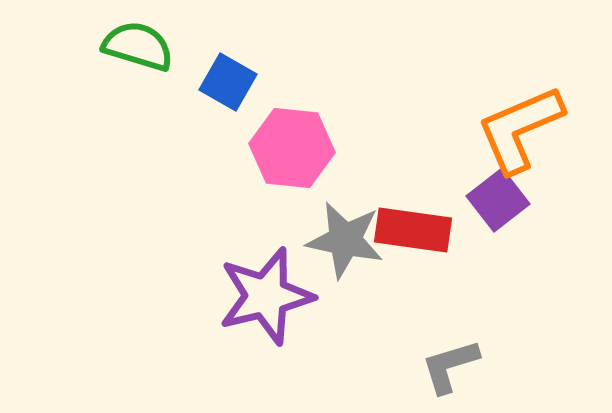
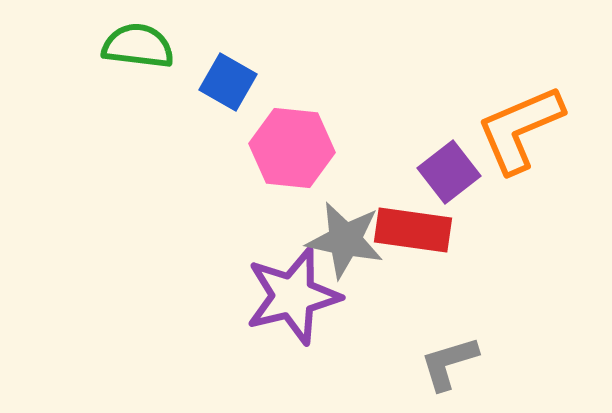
green semicircle: rotated 10 degrees counterclockwise
purple square: moved 49 px left, 28 px up
purple star: moved 27 px right
gray L-shape: moved 1 px left, 3 px up
